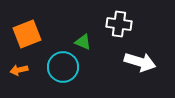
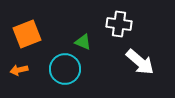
white arrow: rotated 24 degrees clockwise
cyan circle: moved 2 px right, 2 px down
